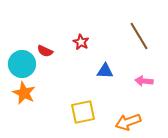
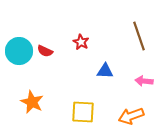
brown line: rotated 12 degrees clockwise
cyan circle: moved 3 px left, 13 px up
orange star: moved 8 px right, 9 px down
yellow square: rotated 15 degrees clockwise
orange arrow: moved 3 px right, 6 px up
